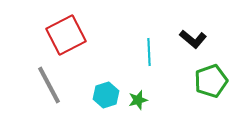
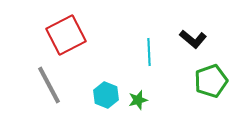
cyan hexagon: rotated 20 degrees counterclockwise
